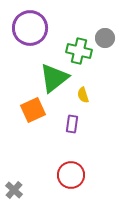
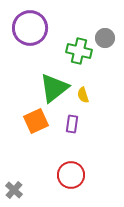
green triangle: moved 10 px down
orange square: moved 3 px right, 11 px down
